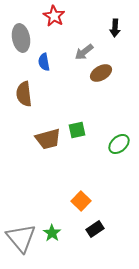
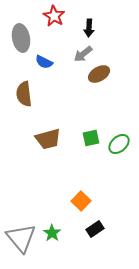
black arrow: moved 26 px left
gray arrow: moved 1 px left, 2 px down
blue semicircle: rotated 54 degrees counterclockwise
brown ellipse: moved 2 px left, 1 px down
green square: moved 14 px right, 8 px down
